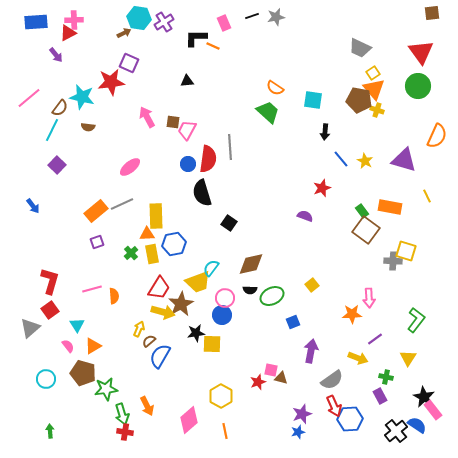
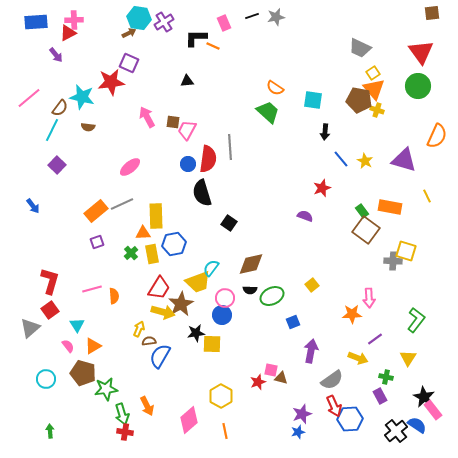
brown arrow at (124, 33): moved 5 px right
orange triangle at (147, 234): moved 4 px left, 1 px up
brown semicircle at (149, 341): rotated 32 degrees clockwise
